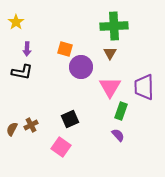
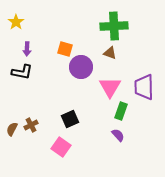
brown triangle: rotated 40 degrees counterclockwise
